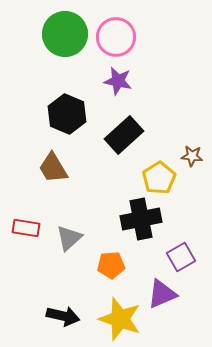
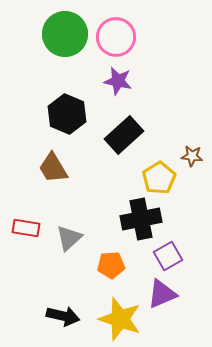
purple square: moved 13 px left, 1 px up
